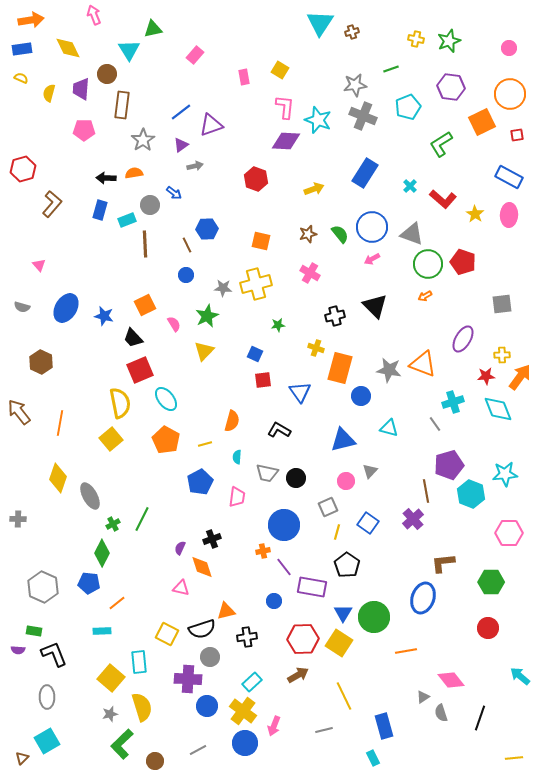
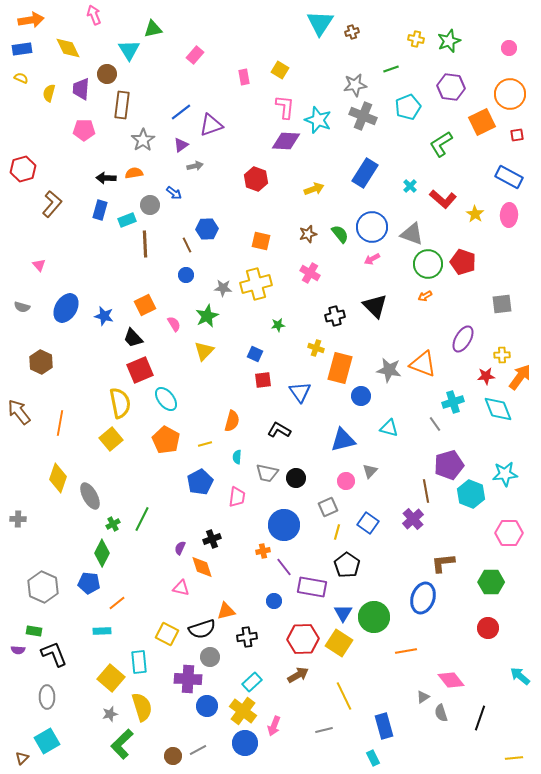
brown circle at (155, 761): moved 18 px right, 5 px up
